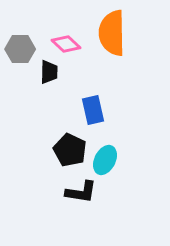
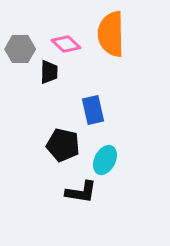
orange semicircle: moved 1 px left, 1 px down
black pentagon: moved 7 px left, 5 px up; rotated 12 degrees counterclockwise
